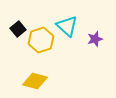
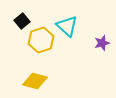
black square: moved 4 px right, 8 px up
purple star: moved 7 px right, 4 px down
